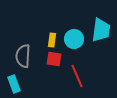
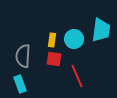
cyan rectangle: moved 6 px right
